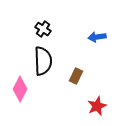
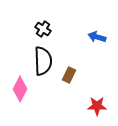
blue arrow: rotated 24 degrees clockwise
brown rectangle: moved 7 px left, 1 px up
red star: rotated 24 degrees clockwise
